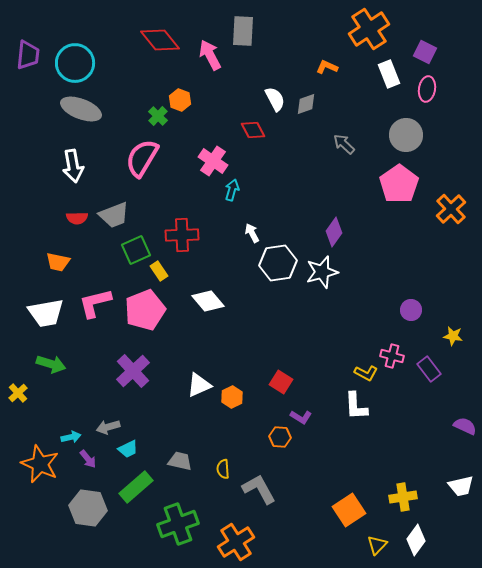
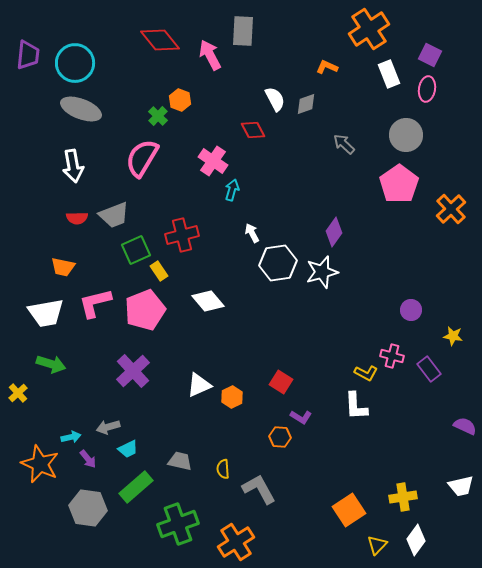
purple square at (425, 52): moved 5 px right, 3 px down
red cross at (182, 235): rotated 12 degrees counterclockwise
orange trapezoid at (58, 262): moved 5 px right, 5 px down
